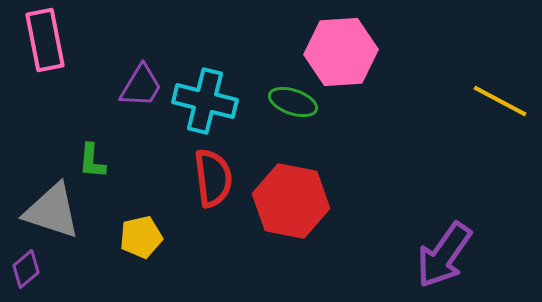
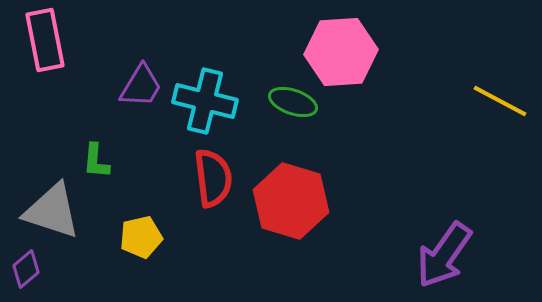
green L-shape: moved 4 px right
red hexagon: rotated 6 degrees clockwise
